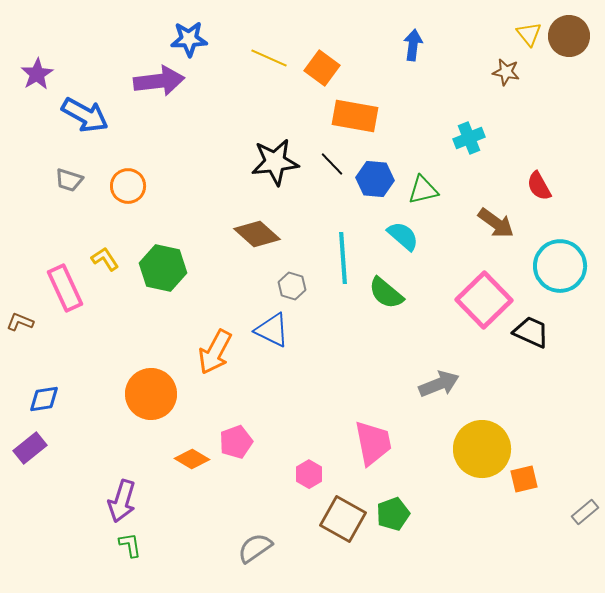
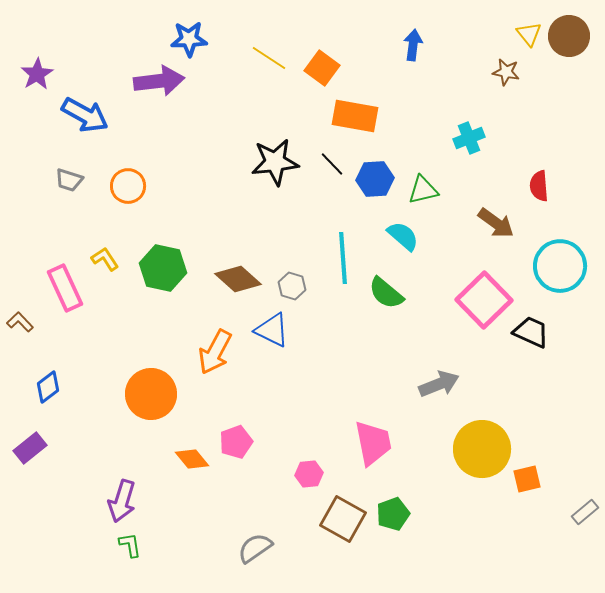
yellow line at (269, 58): rotated 9 degrees clockwise
blue hexagon at (375, 179): rotated 9 degrees counterclockwise
red semicircle at (539, 186): rotated 24 degrees clockwise
brown diamond at (257, 234): moved 19 px left, 45 px down
brown L-shape at (20, 322): rotated 24 degrees clockwise
blue diamond at (44, 399): moved 4 px right, 12 px up; rotated 28 degrees counterclockwise
orange diamond at (192, 459): rotated 20 degrees clockwise
pink hexagon at (309, 474): rotated 24 degrees clockwise
orange square at (524, 479): moved 3 px right
